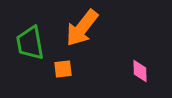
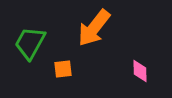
orange arrow: moved 12 px right
green trapezoid: rotated 39 degrees clockwise
